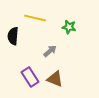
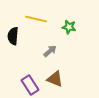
yellow line: moved 1 px right, 1 px down
purple rectangle: moved 8 px down
